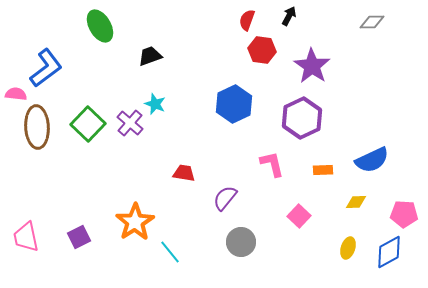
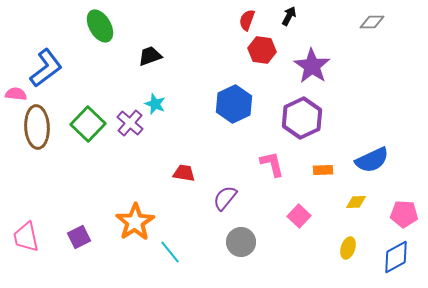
blue diamond: moved 7 px right, 5 px down
